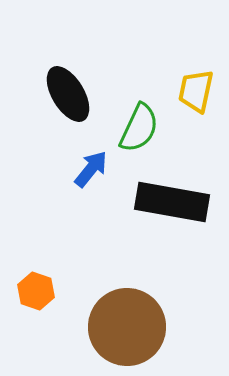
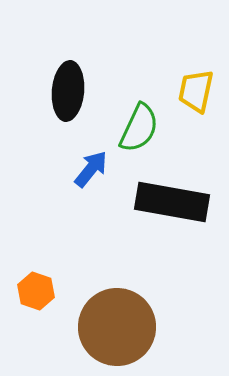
black ellipse: moved 3 px up; rotated 36 degrees clockwise
brown circle: moved 10 px left
